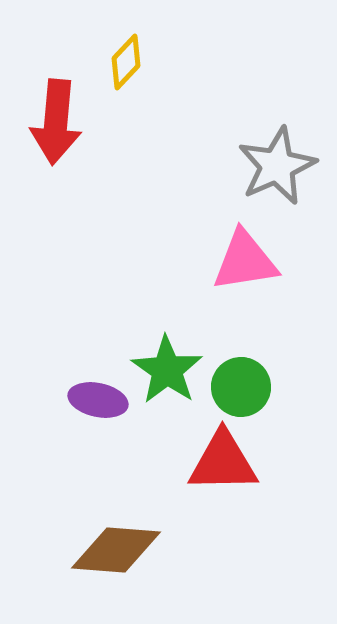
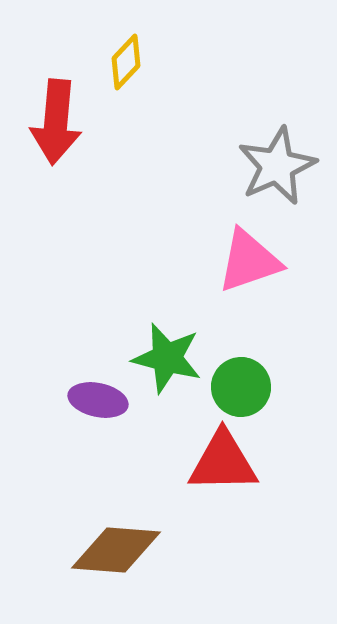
pink triangle: moved 4 px right; rotated 10 degrees counterclockwise
green star: moved 12 px up; rotated 20 degrees counterclockwise
